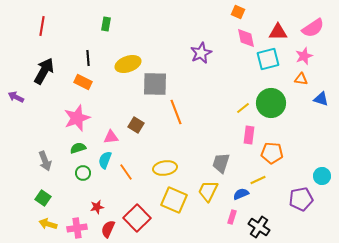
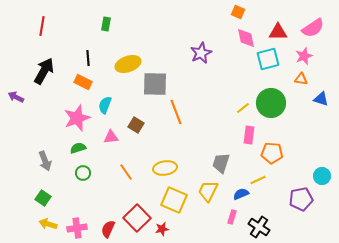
cyan semicircle at (105, 160): moved 55 px up
red star at (97, 207): moved 65 px right, 22 px down
